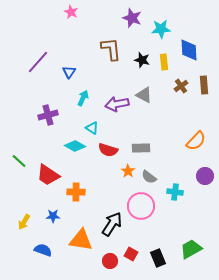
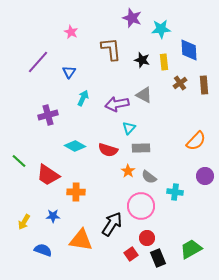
pink star: moved 20 px down
brown cross: moved 1 px left, 3 px up
cyan triangle: moved 37 px right; rotated 40 degrees clockwise
red square: rotated 24 degrees clockwise
red circle: moved 37 px right, 23 px up
